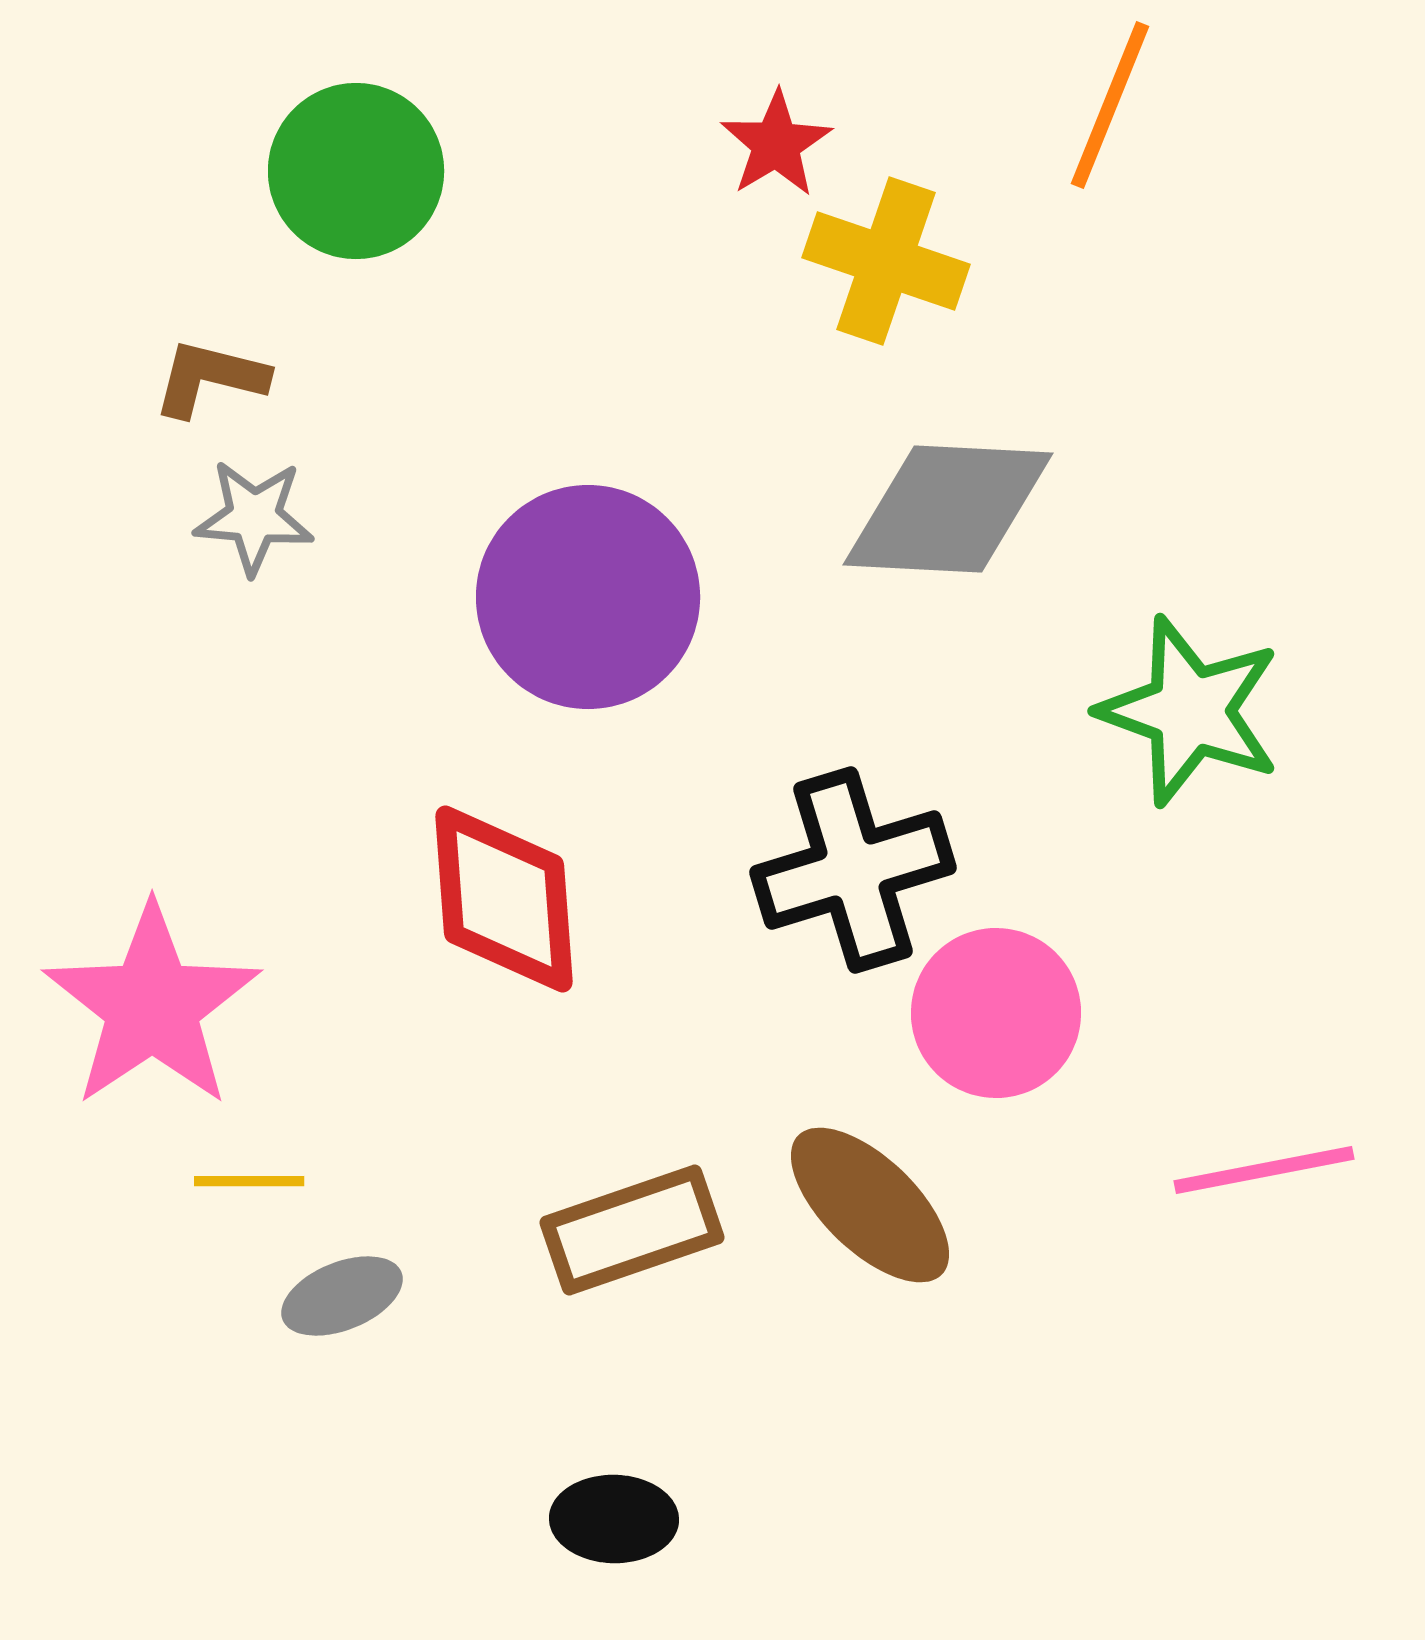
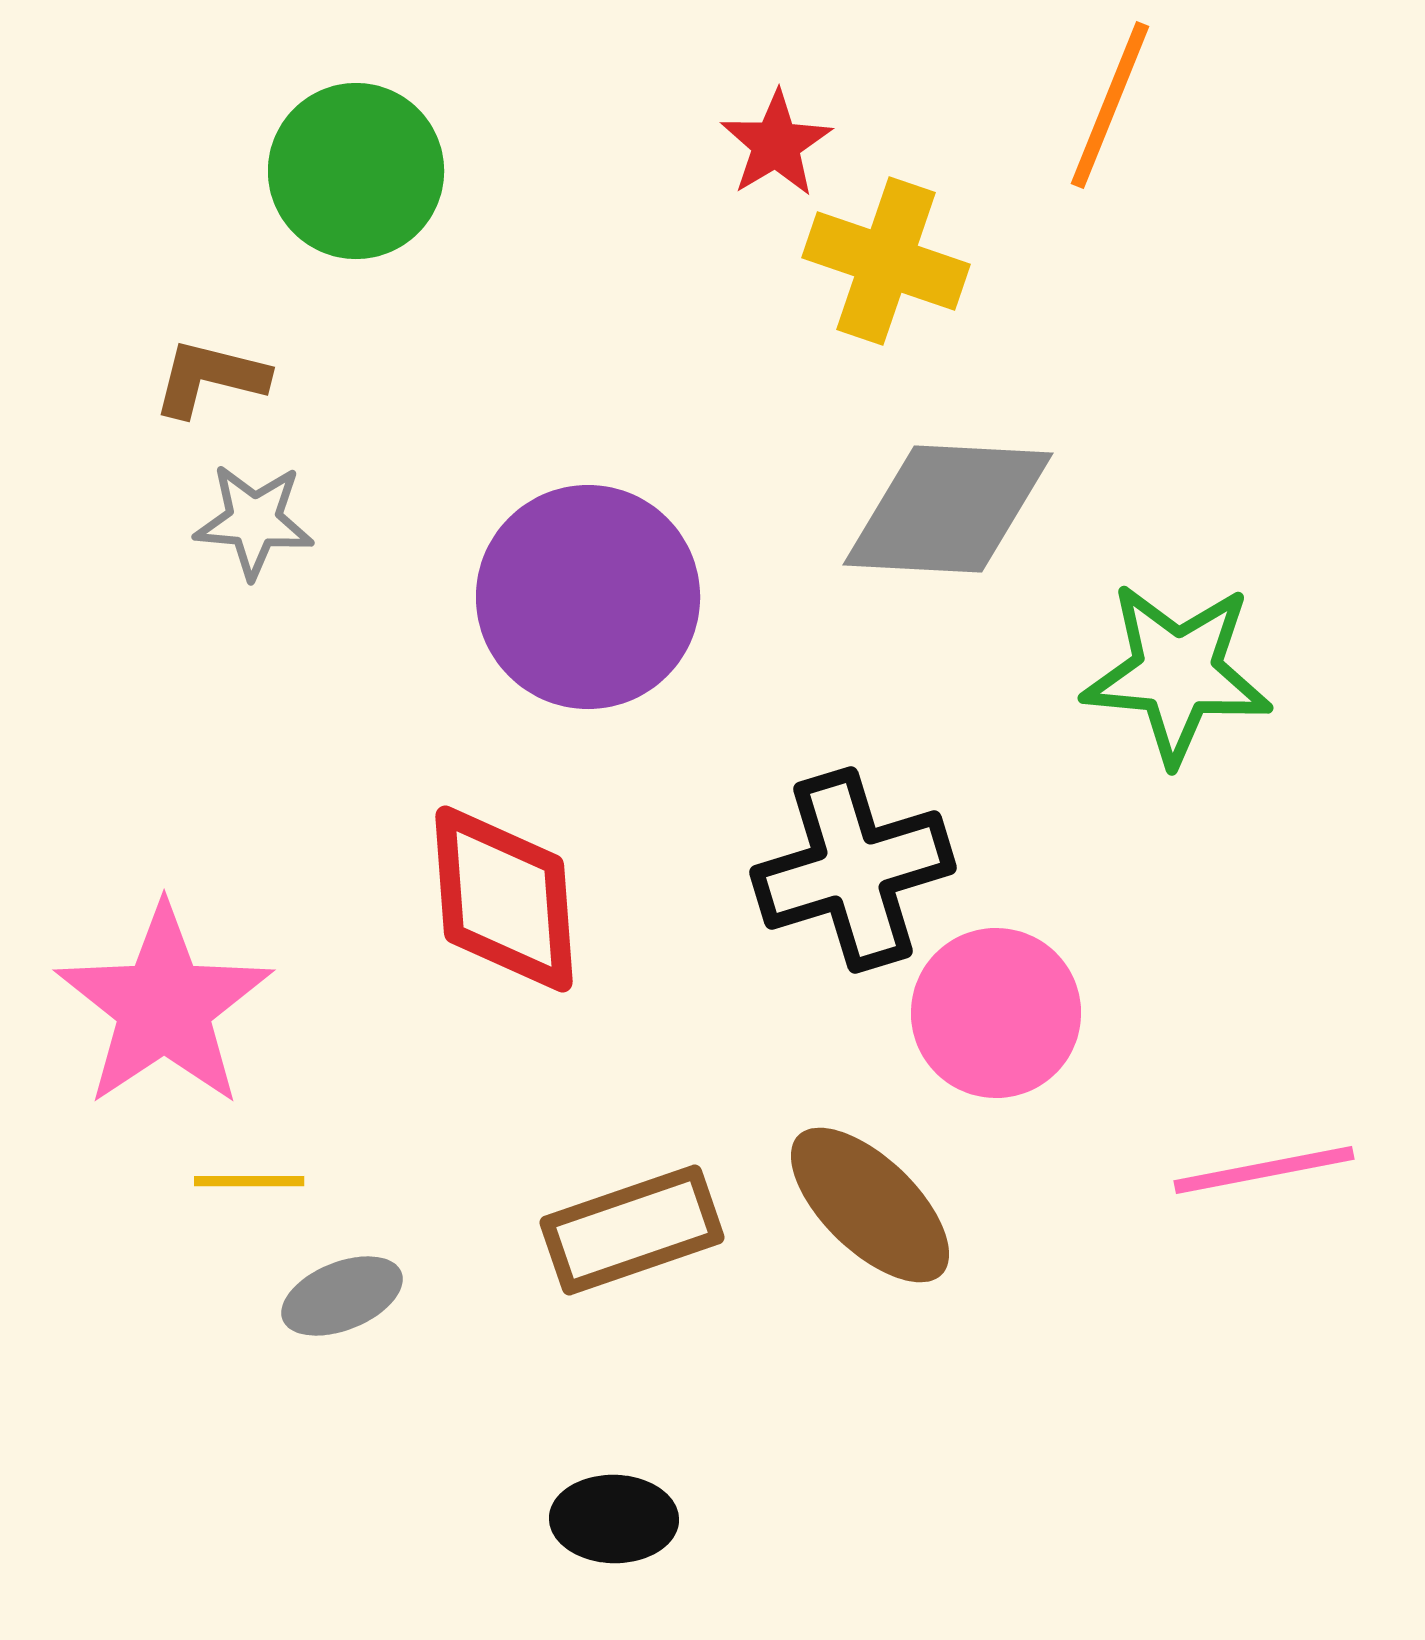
gray star: moved 4 px down
green star: moved 13 px left, 38 px up; rotated 15 degrees counterclockwise
pink star: moved 12 px right
